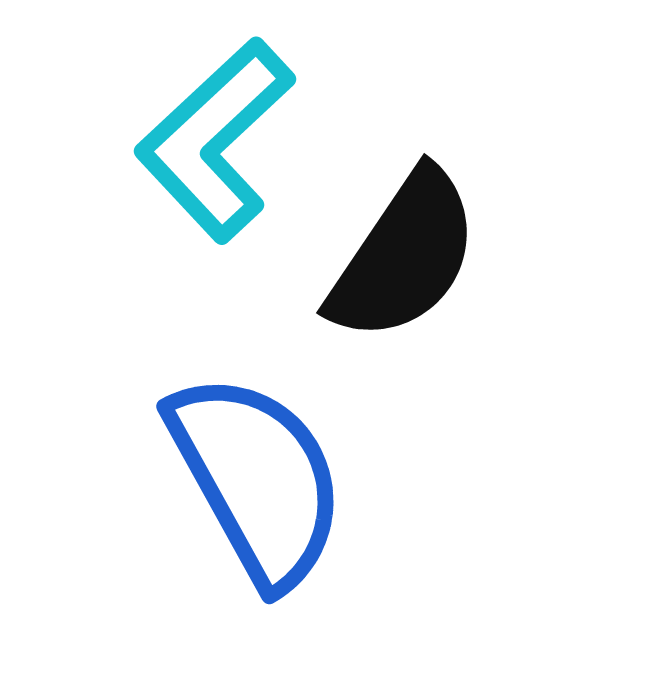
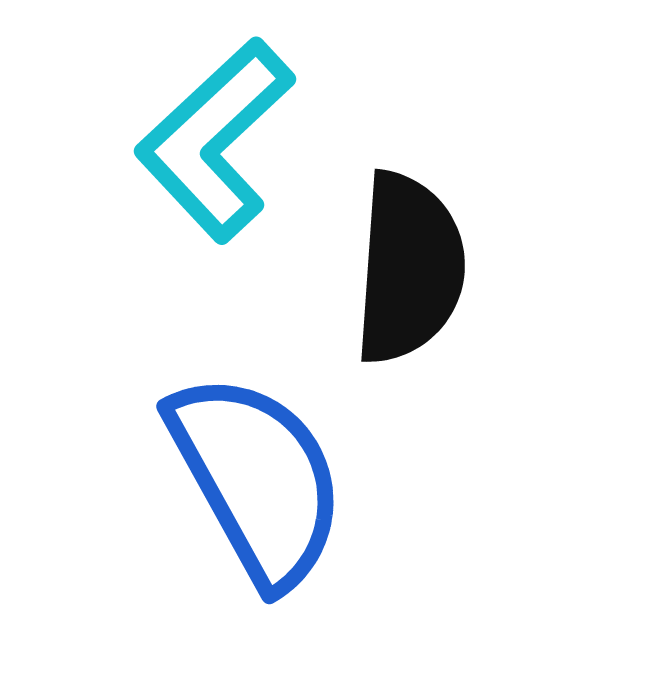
black semicircle: moved 5 px right, 12 px down; rotated 30 degrees counterclockwise
